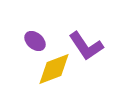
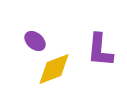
purple L-shape: moved 14 px right, 4 px down; rotated 39 degrees clockwise
